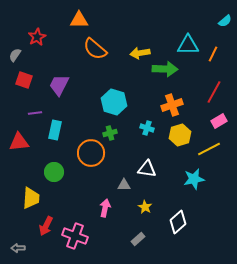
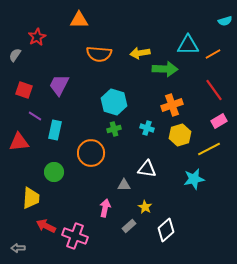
cyan semicircle: rotated 24 degrees clockwise
orange semicircle: moved 4 px right, 5 px down; rotated 35 degrees counterclockwise
orange line: rotated 35 degrees clockwise
red square: moved 10 px down
red line: moved 2 px up; rotated 65 degrees counterclockwise
purple line: moved 3 px down; rotated 40 degrees clockwise
green cross: moved 4 px right, 4 px up
white diamond: moved 12 px left, 8 px down
red arrow: rotated 90 degrees clockwise
gray rectangle: moved 9 px left, 13 px up
